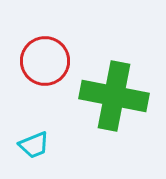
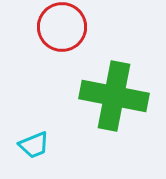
red circle: moved 17 px right, 34 px up
